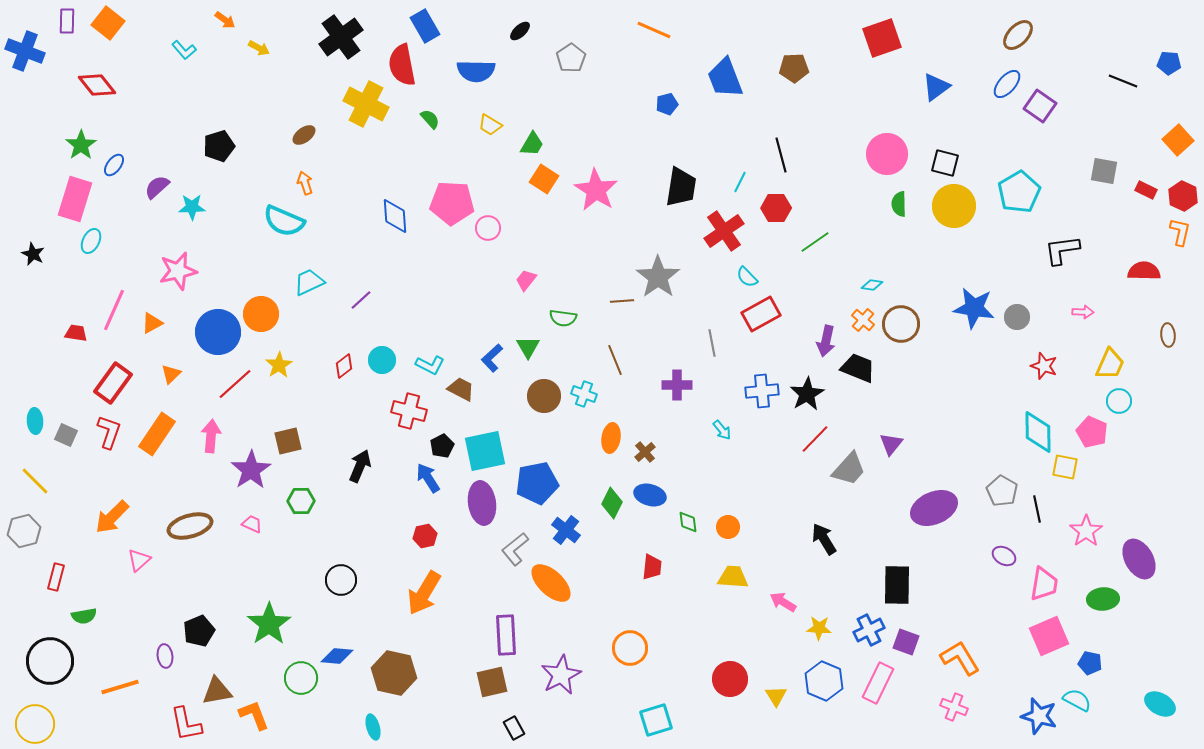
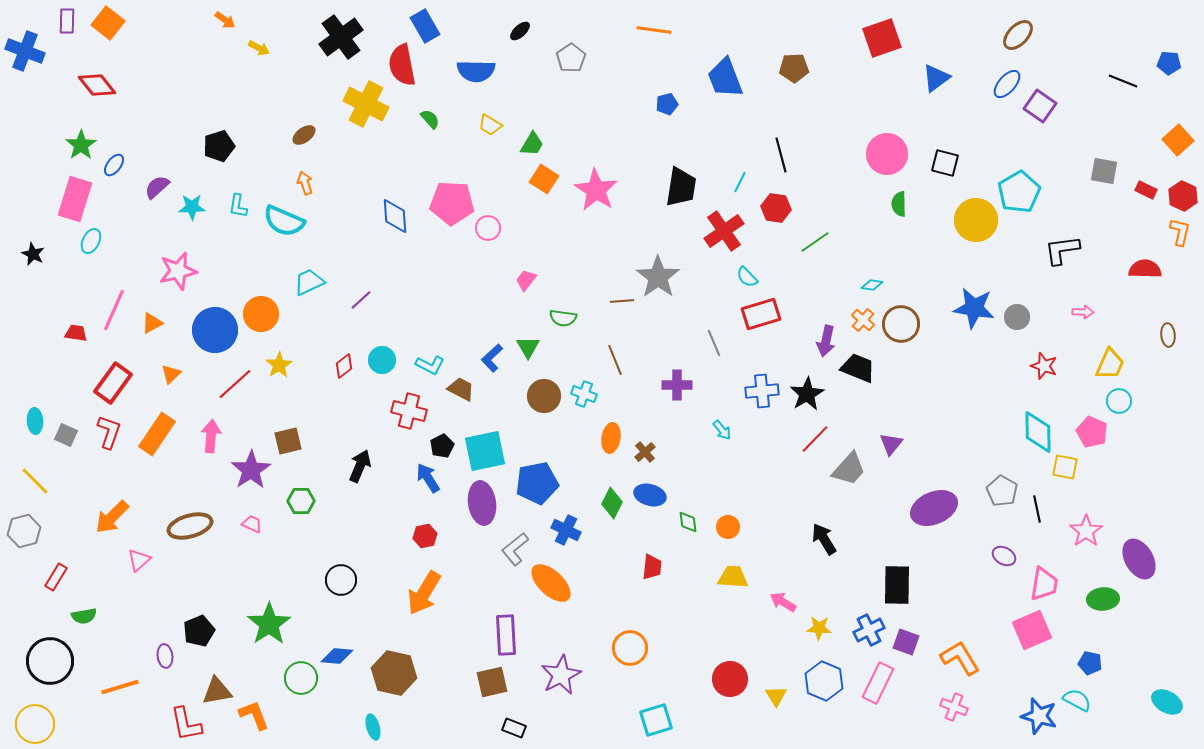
orange line at (654, 30): rotated 16 degrees counterclockwise
cyan L-shape at (184, 50): moved 54 px right, 156 px down; rotated 50 degrees clockwise
blue triangle at (936, 87): moved 9 px up
yellow circle at (954, 206): moved 22 px right, 14 px down
red hexagon at (776, 208): rotated 8 degrees clockwise
red semicircle at (1144, 271): moved 1 px right, 2 px up
red rectangle at (761, 314): rotated 12 degrees clockwise
blue circle at (218, 332): moved 3 px left, 2 px up
gray line at (712, 343): moved 2 px right; rotated 12 degrees counterclockwise
blue cross at (566, 530): rotated 12 degrees counterclockwise
red rectangle at (56, 577): rotated 16 degrees clockwise
pink square at (1049, 636): moved 17 px left, 6 px up
cyan ellipse at (1160, 704): moved 7 px right, 2 px up
black rectangle at (514, 728): rotated 40 degrees counterclockwise
